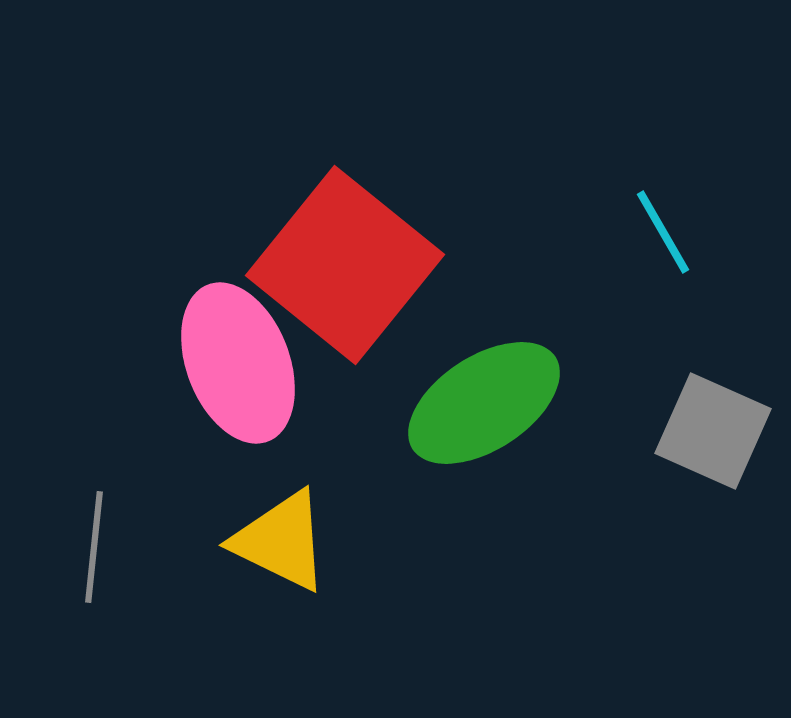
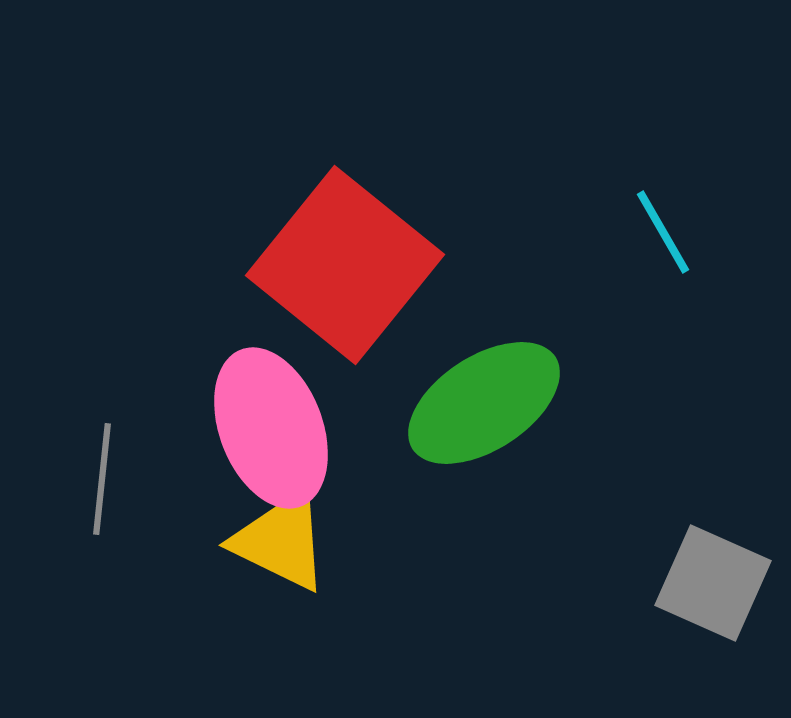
pink ellipse: moved 33 px right, 65 px down
gray square: moved 152 px down
gray line: moved 8 px right, 68 px up
